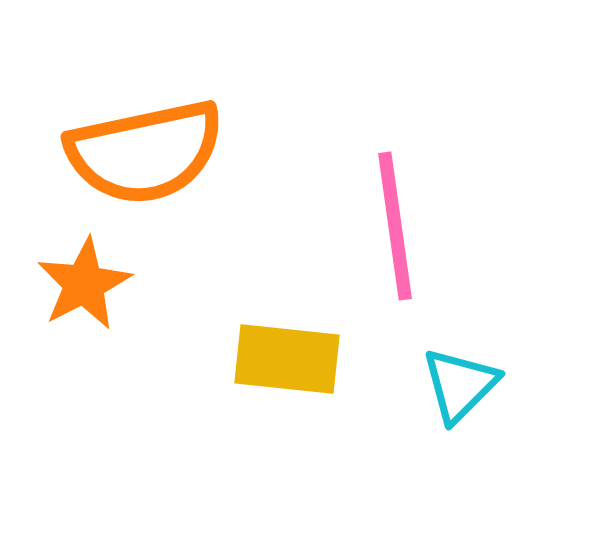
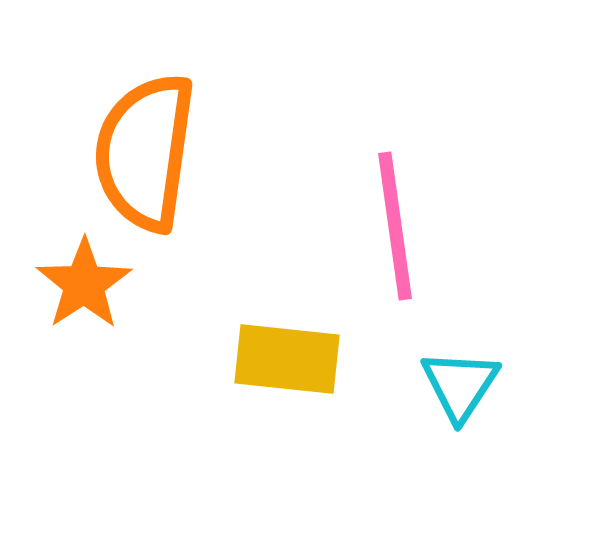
orange semicircle: rotated 110 degrees clockwise
orange star: rotated 6 degrees counterclockwise
cyan triangle: rotated 12 degrees counterclockwise
